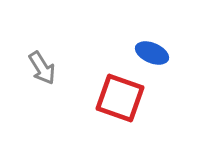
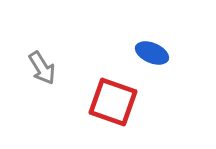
red square: moved 7 px left, 4 px down
